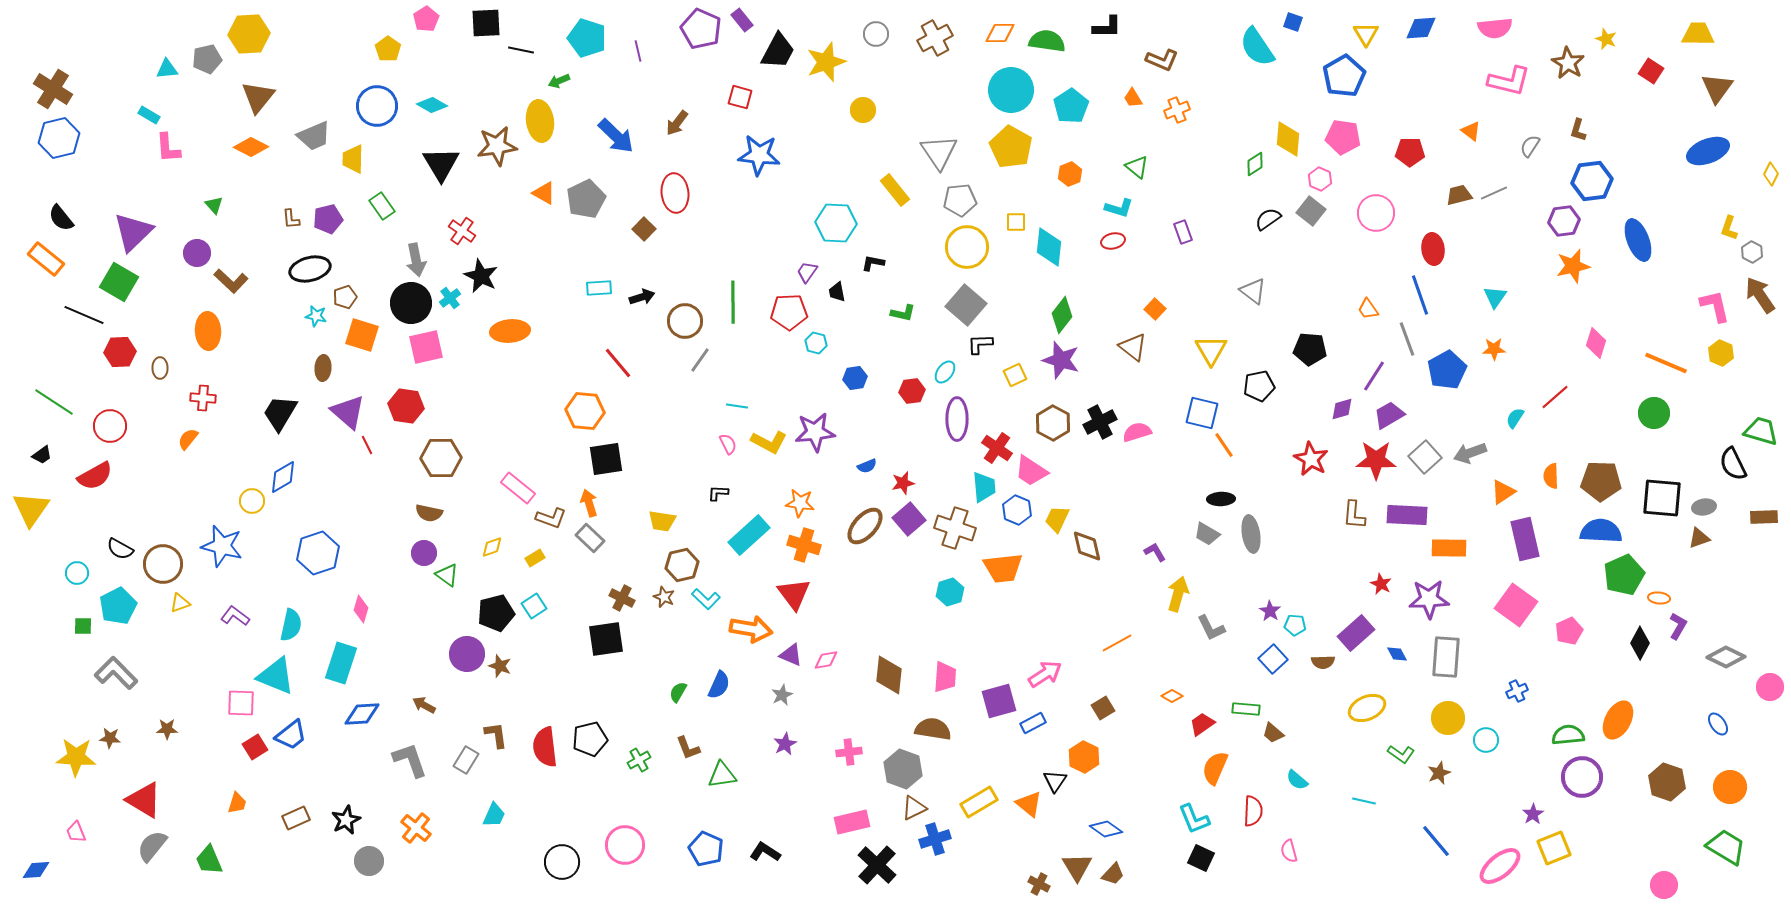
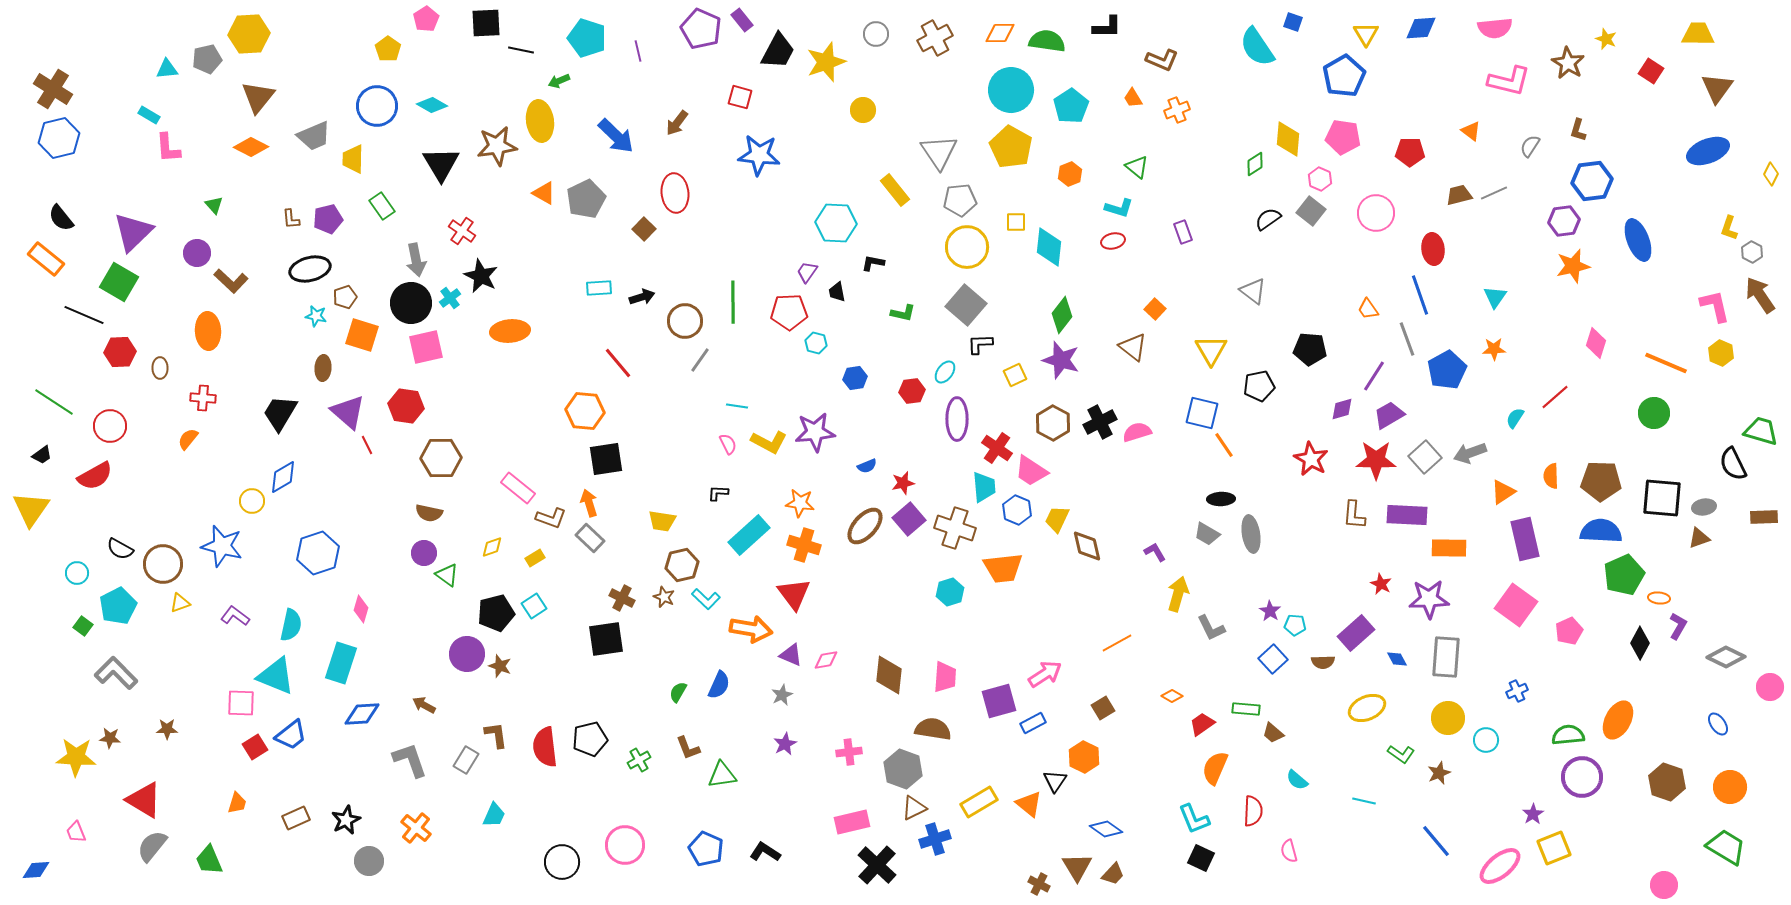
green square at (83, 626): rotated 36 degrees clockwise
blue diamond at (1397, 654): moved 5 px down
